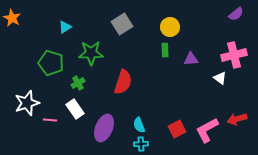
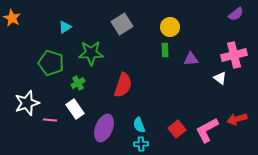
red semicircle: moved 3 px down
red square: rotated 12 degrees counterclockwise
